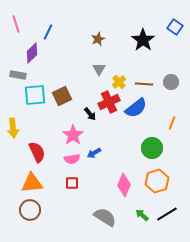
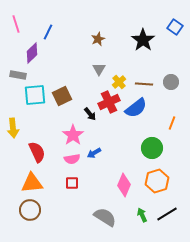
green arrow: rotated 24 degrees clockwise
